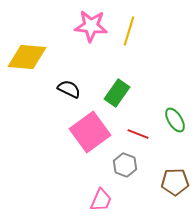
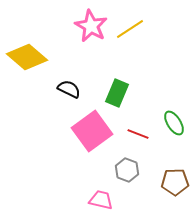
pink star: rotated 24 degrees clockwise
yellow line: moved 1 px right, 2 px up; rotated 40 degrees clockwise
yellow diamond: rotated 36 degrees clockwise
green rectangle: rotated 12 degrees counterclockwise
green ellipse: moved 1 px left, 3 px down
pink square: moved 2 px right, 1 px up
gray hexagon: moved 2 px right, 5 px down
pink trapezoid: rotated 100 degrees counterclockwise
